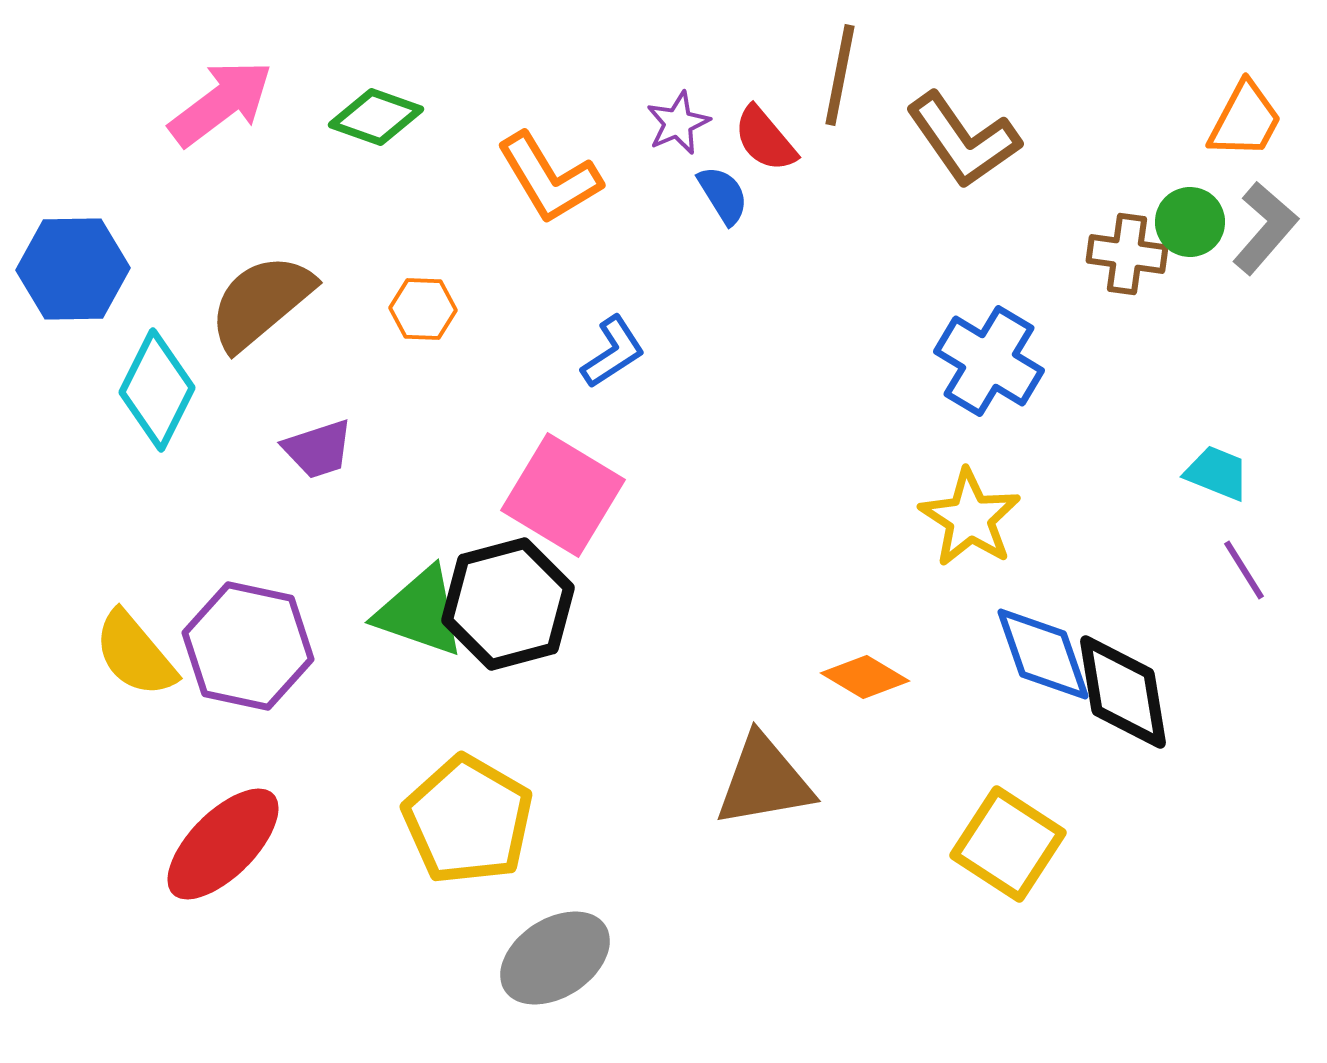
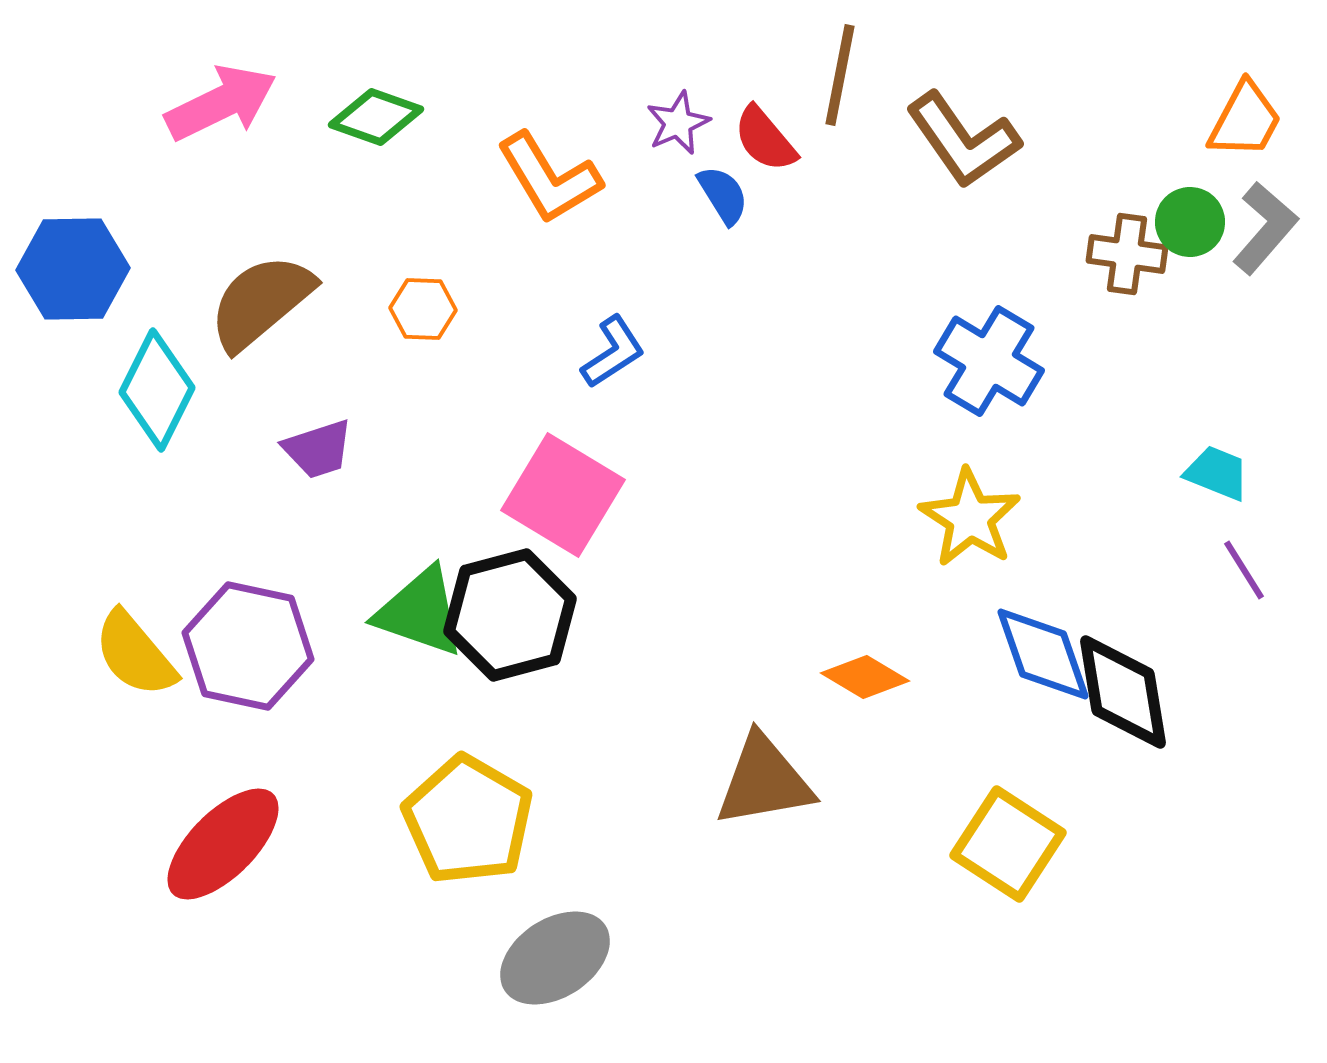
pink arrow: rotated 11 degrees clockwise
black hexagon: moved 2 px right, 11 px down
